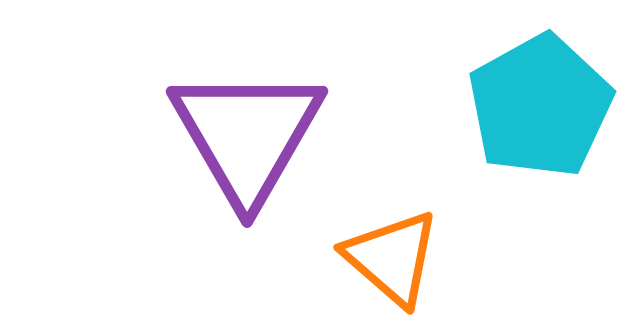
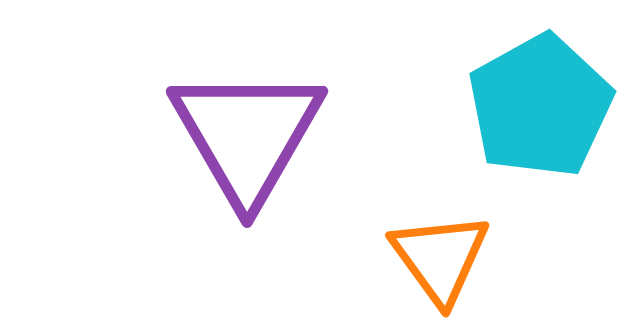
orange triangle: moved 48 px right; rotated 13 degrees clockwise
